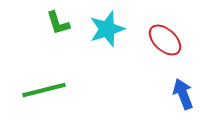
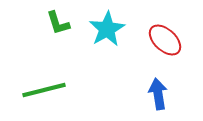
cyan star: rotated 12 degrees counterclockwise
blue arrow: moved 25 px left; rotated 12 degrees clockwise
